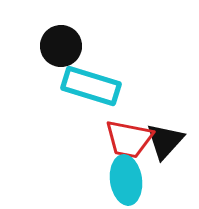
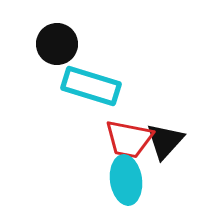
black circle: moved 4 px left, 2 px up
